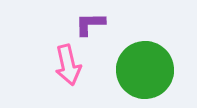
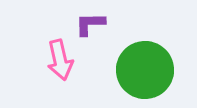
pink arrow: moved 8 px left, 5 px up
